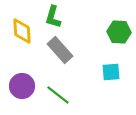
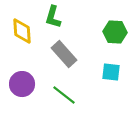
green hexagon: moved 4 px left
gray rectangle: moved 4 px right, 4 px down
cyan square: rotated 12 degrees clockwise
purple circle: moved 2 px up
green line: moved 6 px right
